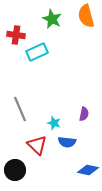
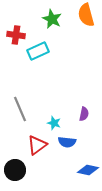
orange semicircle: moved 1 px up
cyan rectangle: moved 1 px right, 1 px up
red triangle: rotated 40 degrees clockwise
